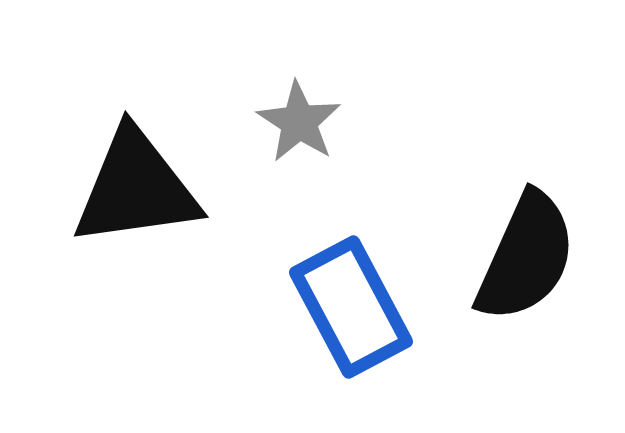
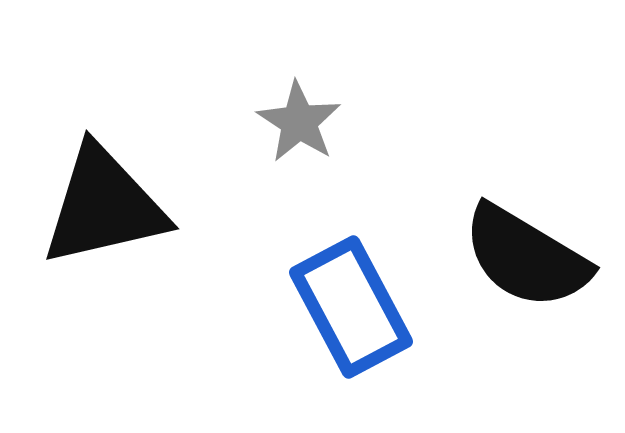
black triangle: moved 32 px left, 18 px down; rotated 5 degrees counterclockwise
black semicircle: rotated 97 degrees clockwise
